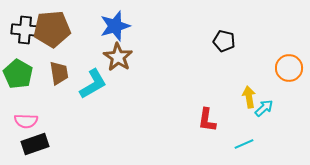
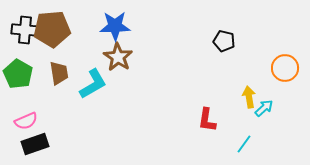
blue star: rotated 16 degrees clockwise
orange circle: moved 4 px left
pink semicircle: rotated 25 degrees counterclockwise
cyan line: rotated 30 degrees counterclockwise
